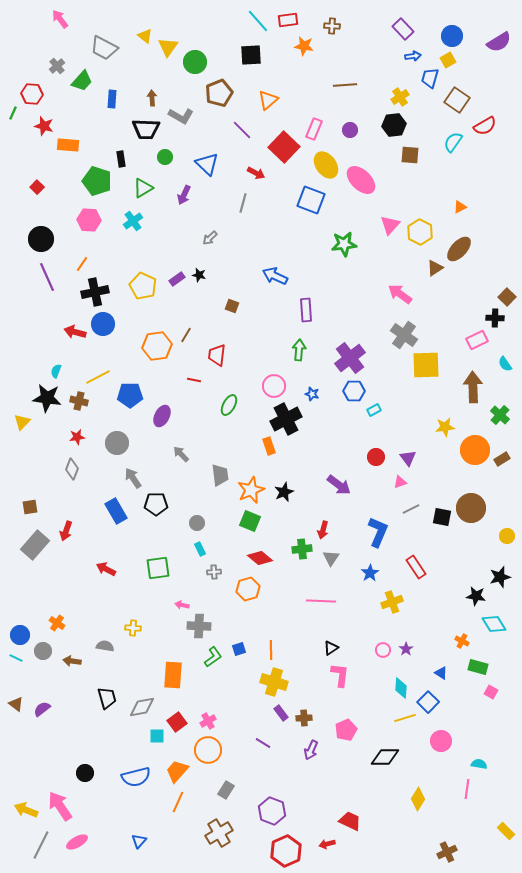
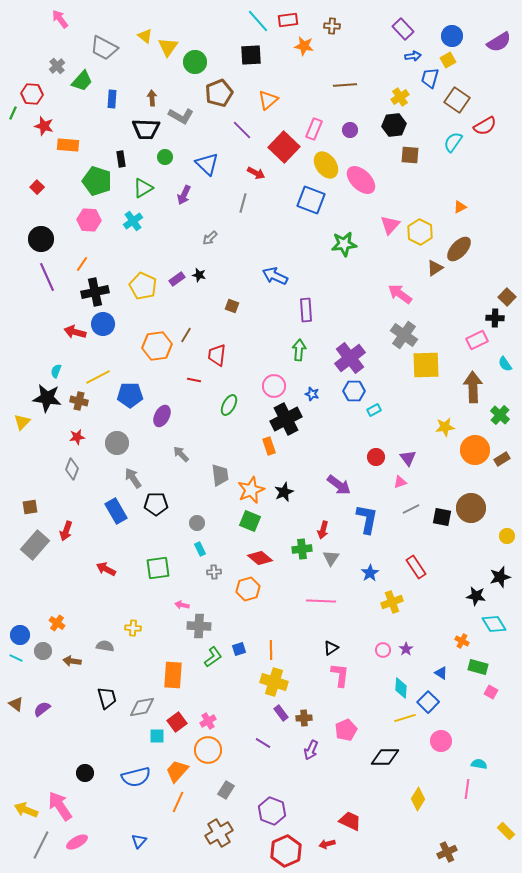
blue L-shape at (378, 532): moved 11 px left, 13 px up; rotated 12 degrees counterclockwise
